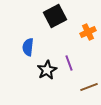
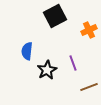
orange cross: moved 1 px right, 2 px up
blue semicircle: moved 1 px left, 4 px down
purple line: moved 4 px right
